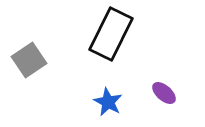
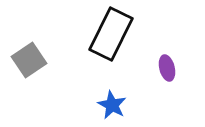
purple ellipse: moved 3 px right, 25 px up; rotated 35 degrees clockwise
blue star: moved 4 px right, 3 px down
